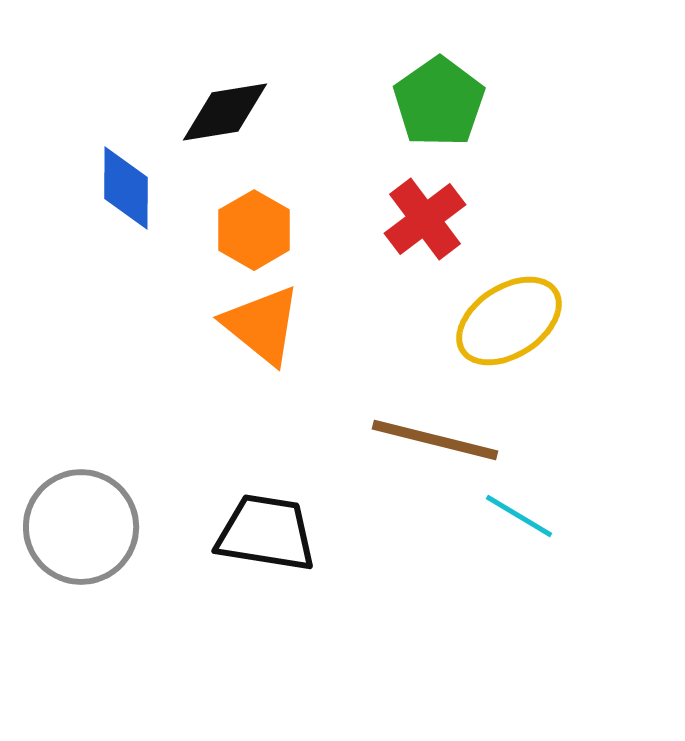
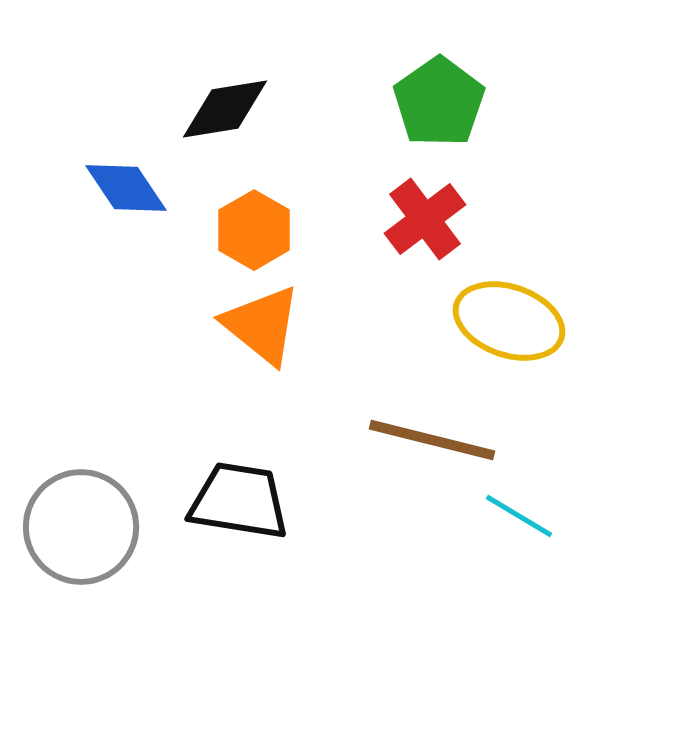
black diamond: moved 3 px up
blue diamond: rotated 34 degrees counterclockwise
yellow ellipse: rotated 52 degrees clockwise
brown line: moved 3 px left
black trapezoid: moved 27 px left, 32 px up
